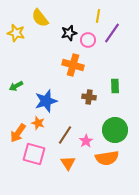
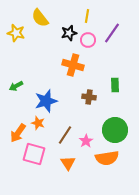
yellow line: moved 11 px left
green rectangle: moved 1 px up
